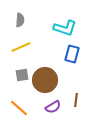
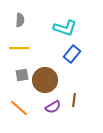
yellow line: moved 2 px left, 1 px down; rotated 24 degrees clockwise
blue rectangle: rotated 24 degrees clockwise
brown line: moved 2 px left
